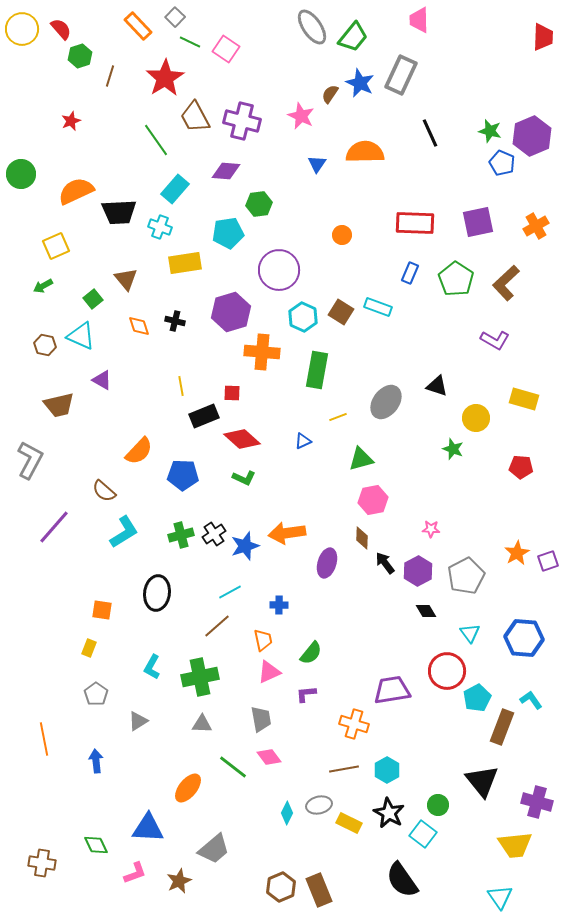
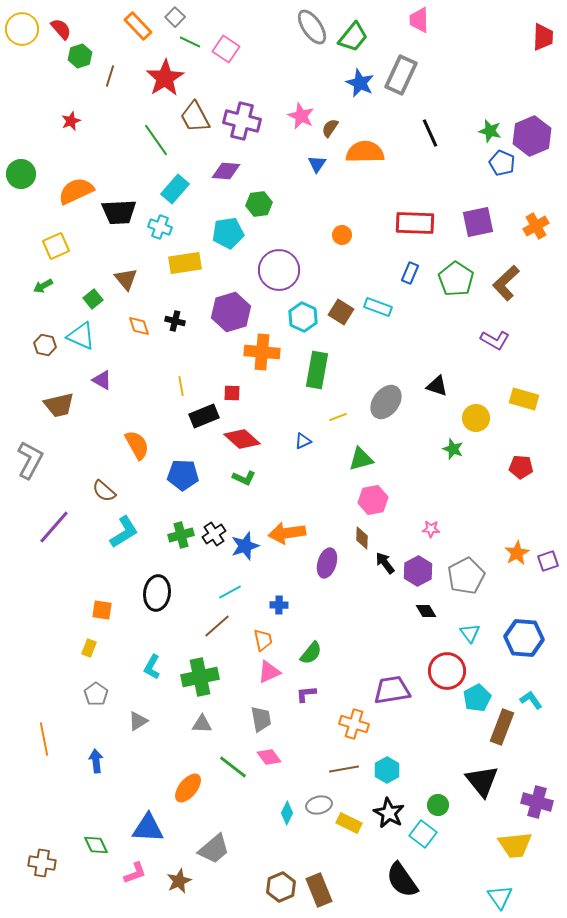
brown semicircle at (330, 94): moved 34 px down
orange semicircle at (139, 451): moved 2 px left, 6 px up; rotated 72 degrees counterclockwise
